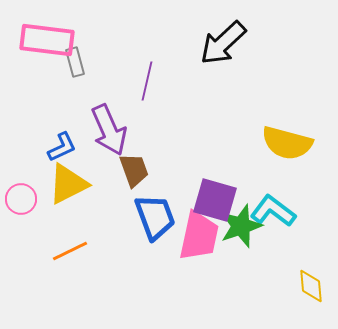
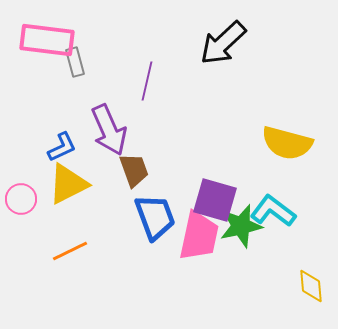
green star: rotated 6 degrees clockwise
